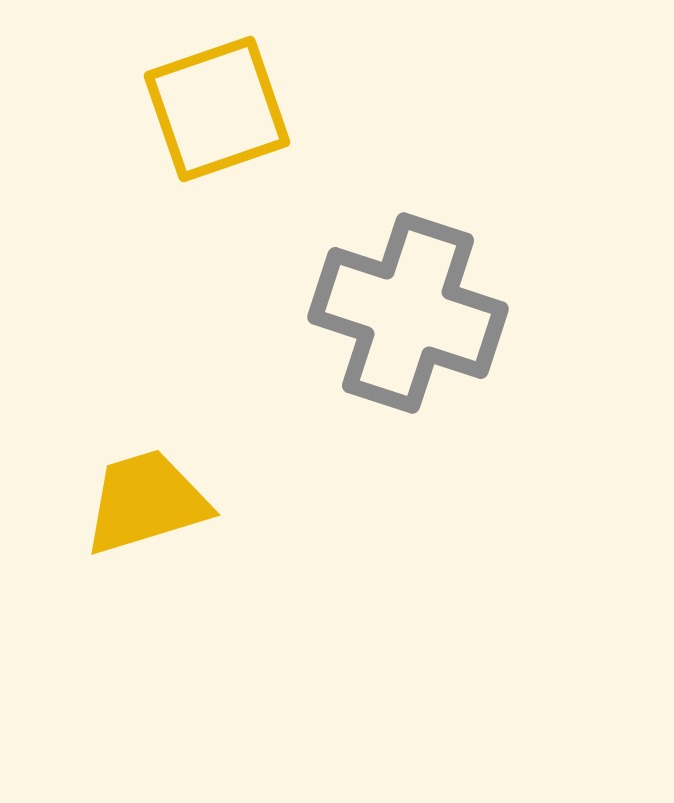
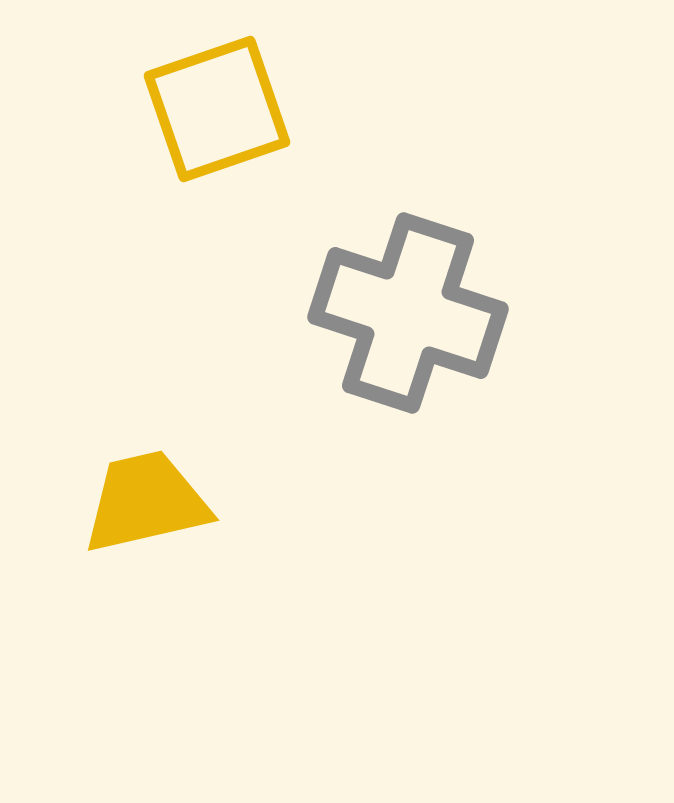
yellow trapezoid: rotated 4 degrees clockwise
